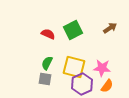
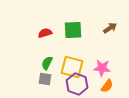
green square: rotated 24 degrees clockwise
red semicircle: moved 3 px left, 1 px up; rotated 40 degrees counterclockwise
yellow square: moved 2 px left
purple hexagon: moved 5 px left; rotated 15 degrees counterclockwise
